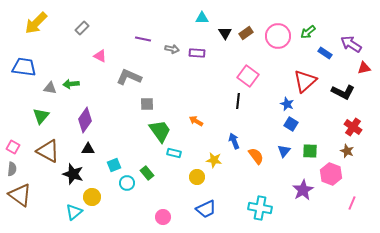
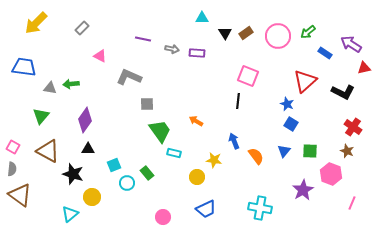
pink square at (248, 76): rotated 15 degrees counterclockwise
cyan triangle at (74, 212): moved 4 px left, 2 px down
